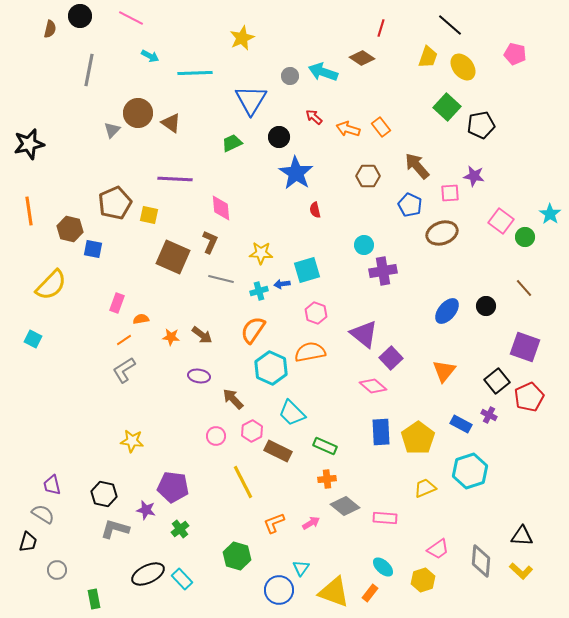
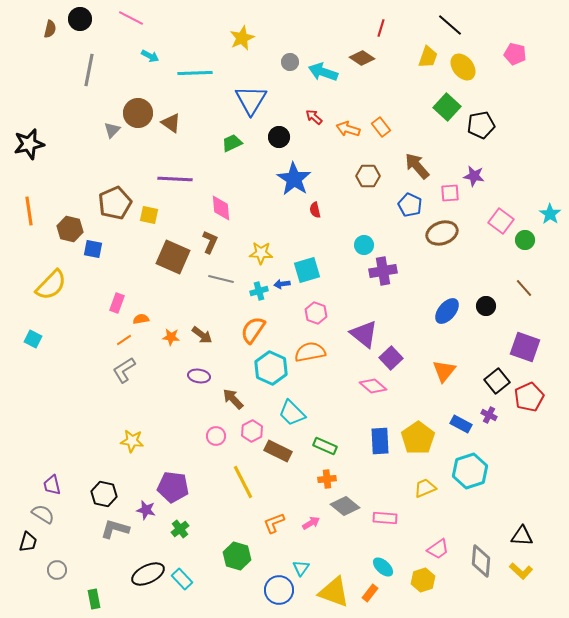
black circle at (80, 16): moved 3 px down
gray circle at (290, 76): moved 14 px up
blue star at (296, 173): moved 2 px left, 6 px down
green circle at (525, 237): moved 3 px down
blue rectangle at (381, 432): moved 1 px left, 9 px down
